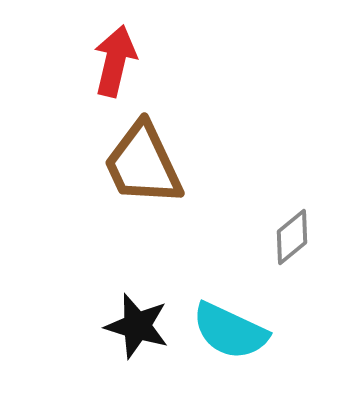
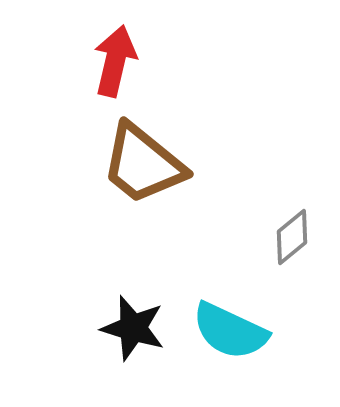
brown trapezoid: rotated 26 degrees counterclockwise
black star: moved 4 px left, 2 px down
